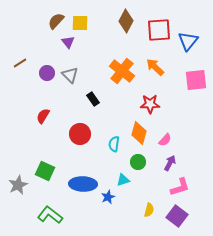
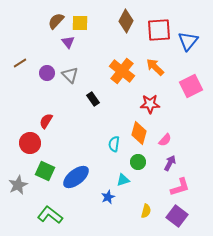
pink square: moved 5 px left, 6 px down; rotated 20 degrees counterclockwise
red semicircle: moved 3 px right, 5 px down
red circle: moved 50 px left, 9 px down
blue ellipse: moved 7 px left, 7 px up; rotated 40 degrees counterclockwise
yellow semicircle: moved 3 px left, 1 px down
